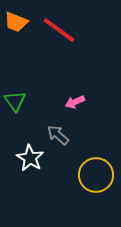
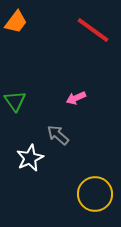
orange trapezoid: rotated 75 degrees counterclockwise
red line: moved 34 px right
pink arrow: moved 1 px right, 4 px up
white star: rotated 16 degrees clockwise
yellow circle: moved 1 px left, 19 px down
